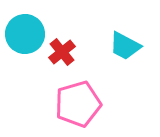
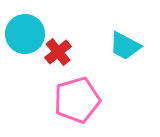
red cross: moved 4 px left
pink pentagon: moved 1 px left, 4 px up
